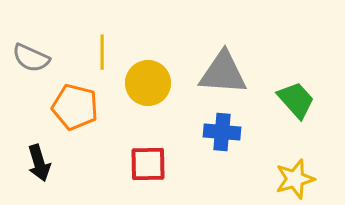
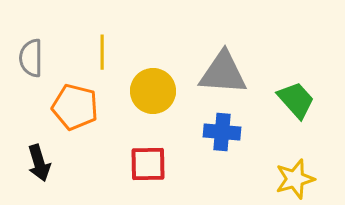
gray semicircle: rotated 66 degrees clockwise
yellow circle: moved 5 px right, 8 px down
